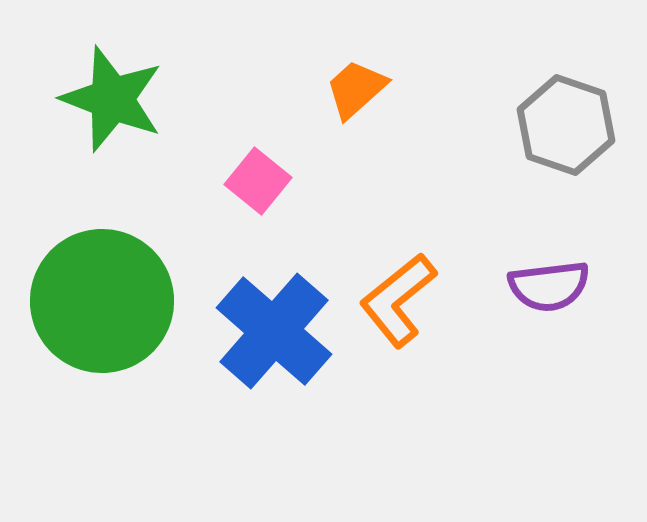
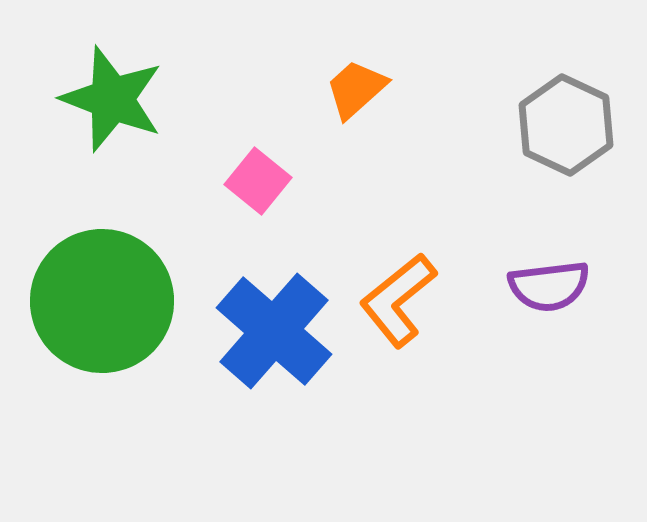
gray hexagon: rotated 6 degrees clockwise
